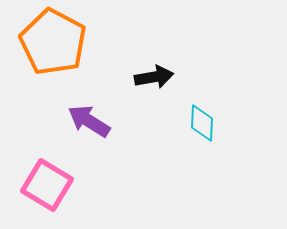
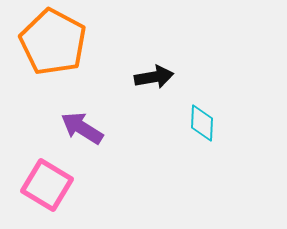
purple arrow: moved 7 px left, 7 px down
